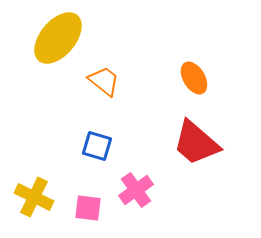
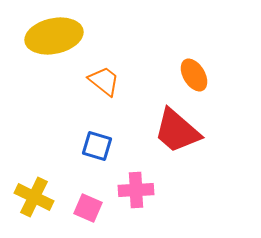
yellow ellipse: moved 4 px left, 2 px up; rotated 38 degrees clockwise
orange ellipse: moved 3 px up
red trapezoid: moved 19 px left, 12 px up
pink cross: rotated 32 degrees clockwise
pink square: rotated 16 degrees clockwise
